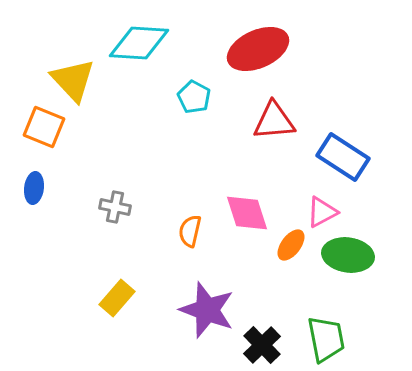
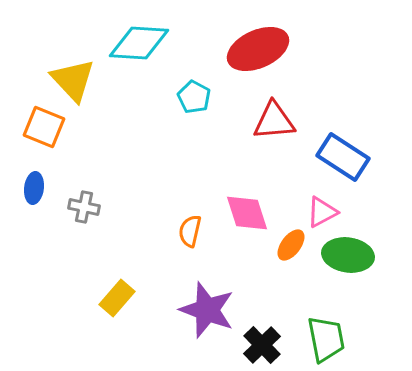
gray cross: moved 31 px left
